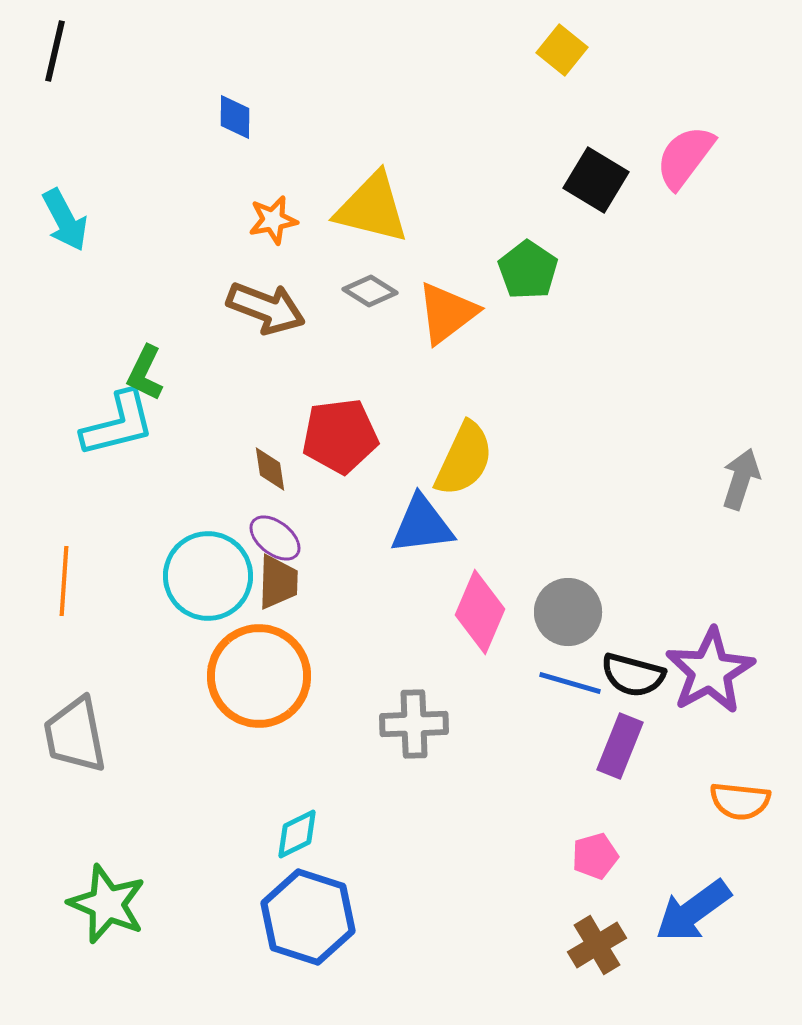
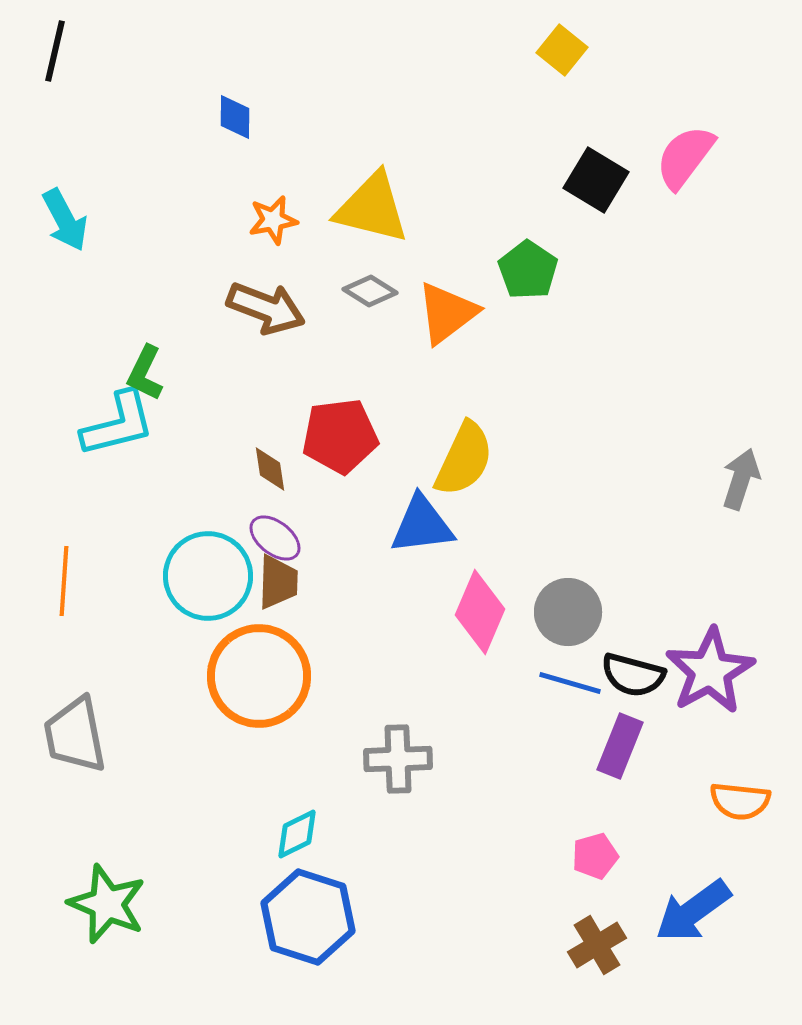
gray cross: moved 16 px left, 35 px down
